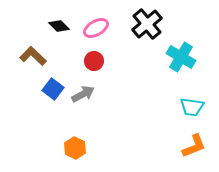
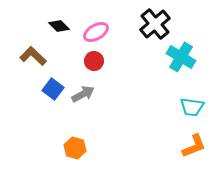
black cross: moved 8 px right
pink ellipse: moved 4 px down
orange hexagon: rotated 10 degrees counterclockwise
